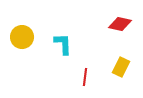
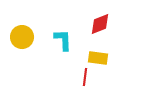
red diamond: moved 20 px left; rotated 35 degrees counterclockwise
cyan L-shape: moved 4 px up
yellow rectangle: moved 23 px left, 9 px up; rotated 72 degrees clockwise
